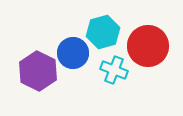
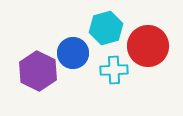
cyan hexagon: moved 3 px right, 4 px up
cyan cross: rotated 24 degrees counterclockwise
